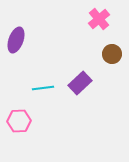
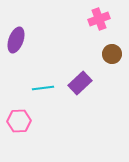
pink cross: rotated 20 degrees clockwise
